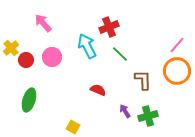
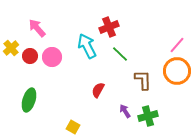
pink arrow: moved 6 px left, 5 px down
red circle: moved 4 px right, 4 px up
red semicircle: rotated 84 degrees counterclockwise
